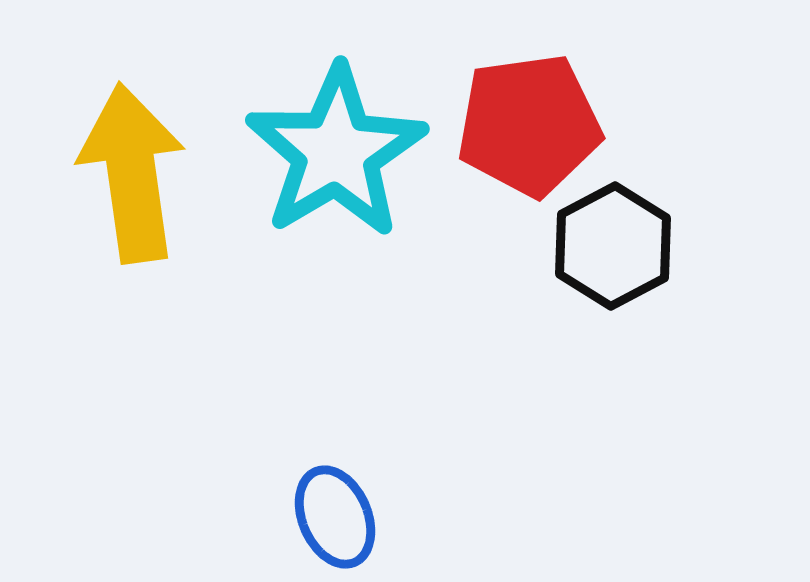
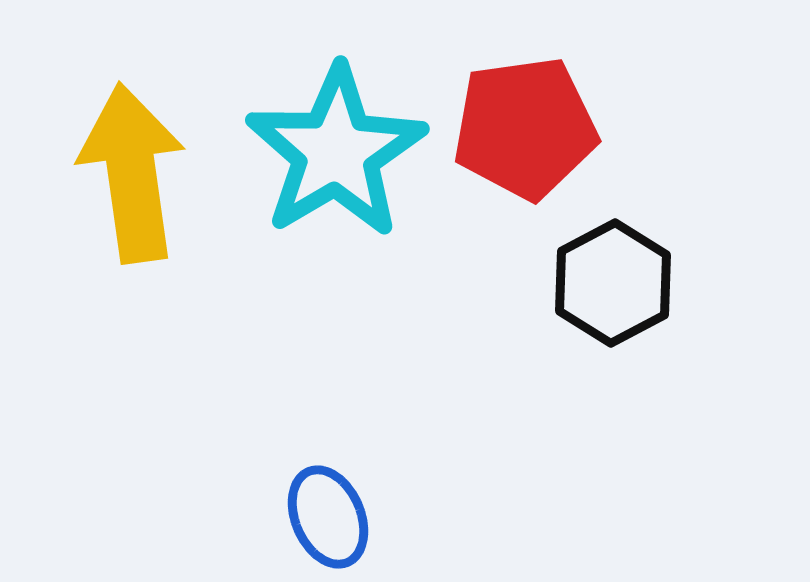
red pentagon: moved 4 px left, 3 px down
black hexagon: moved 37 px down
blue ellipse: moved 7 px left
